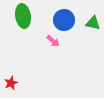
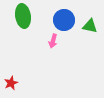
green triangle: moved 3 px left, 3 px down
pink arrow: rotated 64 degrees clockwise
